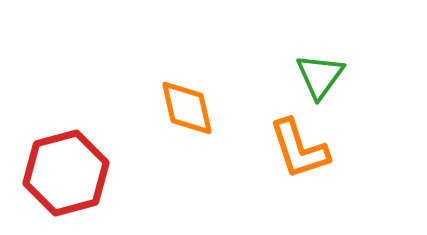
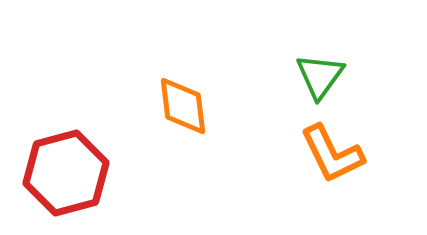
orange diamond: moved 4 px left, 2 px up; rotated 6 degrees clockwise
orange L-shape: moved 33 px right, 5 px down; rotated 8 degrees counterclockwise
